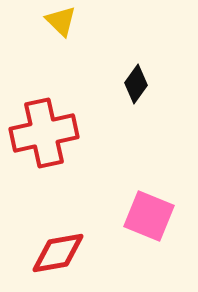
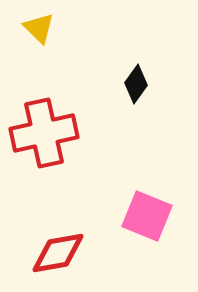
yellow triangle: moved 22 px left, 7 px down
pink square: moved 2 px left
